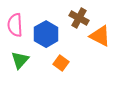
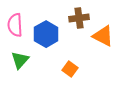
brown cross: rotated 36 degrees counterclockwise
orange triangle: moved 3 px right
orange square: moved 9 px right, 6 px down
